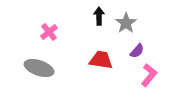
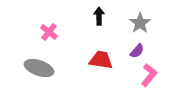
gray star: moved 14 px right
pink cross: rotated 12 degrees counterclockwise
